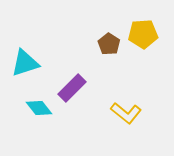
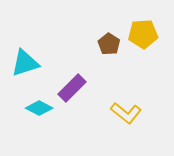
cyan diamond: rotated 24 degrees counterclockwise
